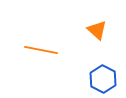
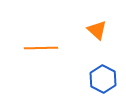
orange line: moved 2 px up; rotated 12 degrees counterclockwise
